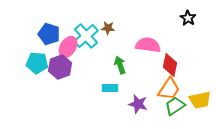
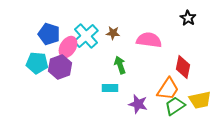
brown star: moved 5 px right, 5 px down
pink semicircle: moved 1 px right, 5 px up
red diamond: moved 13 px right, 2 px down
orange trapezoid: moved 1 px left
